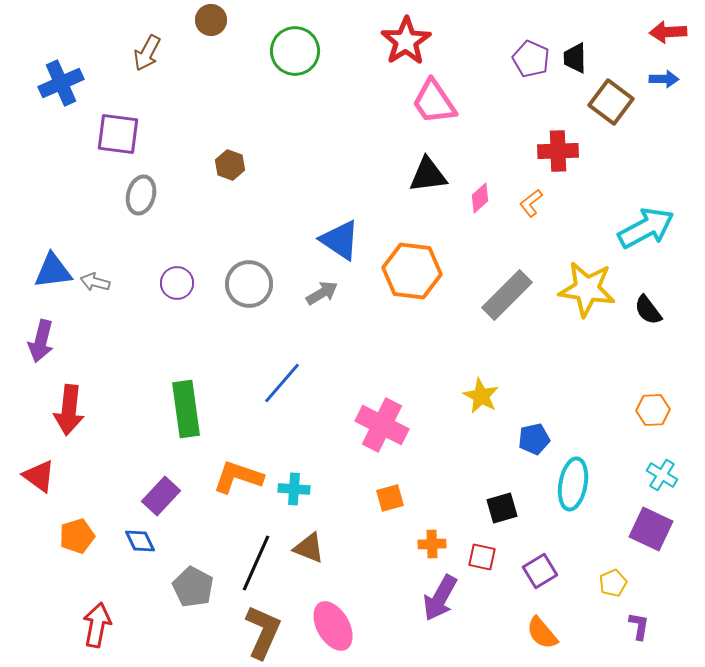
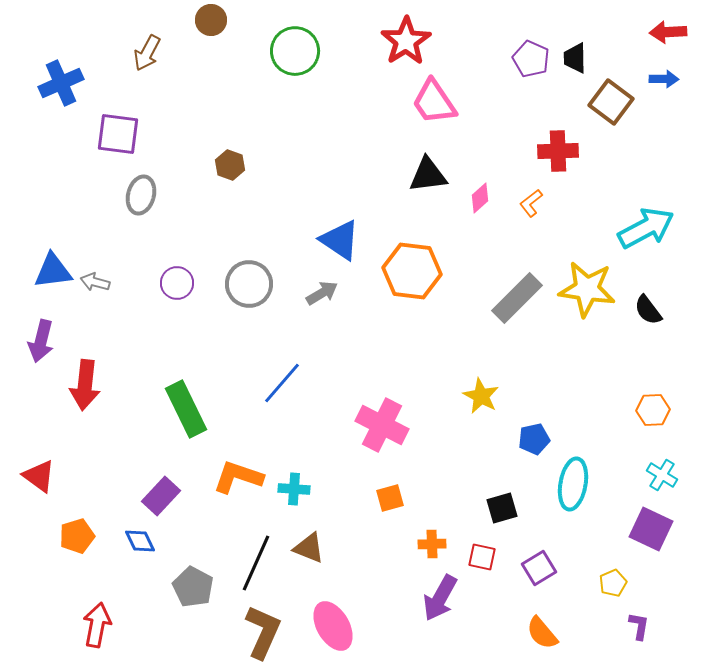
gray rectangle at (507, 295): moved 10 px right, 3 px down
green rectangle at (186, 409): rotated 18 degrees counterclockwise
red arrow at (69, 410): moved 16 px right, 25 px up
purple square at (540, 571): moved 1 px left, 3 px up
